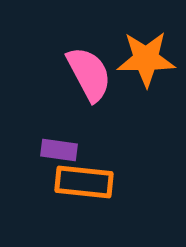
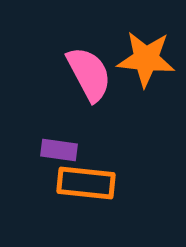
orange star: rotated 6 degrees clockwise
orange rectangle: moved 2 px right, 1 px down
